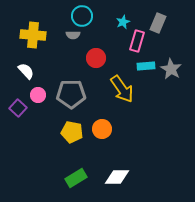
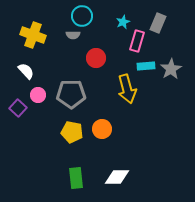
yellow cross: rotated 15 degrees clockwise
gray star: rotated 10 degrees clockwise
yellow arrow: moved 5 px right; rotated 20 degrees clockwise
green rectangle: rotated 65 degrees counterclockwise
